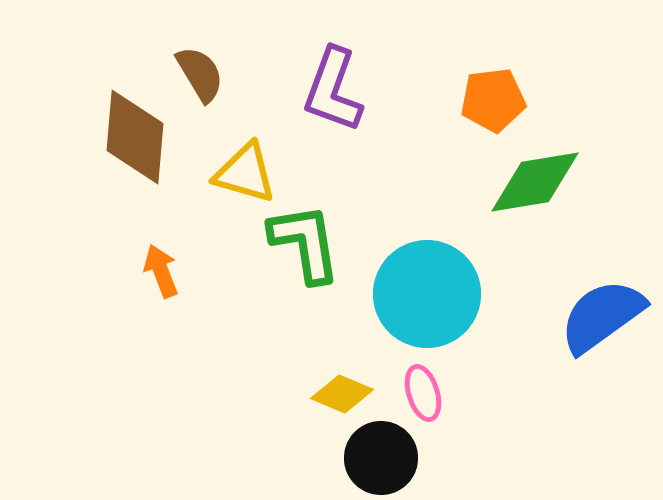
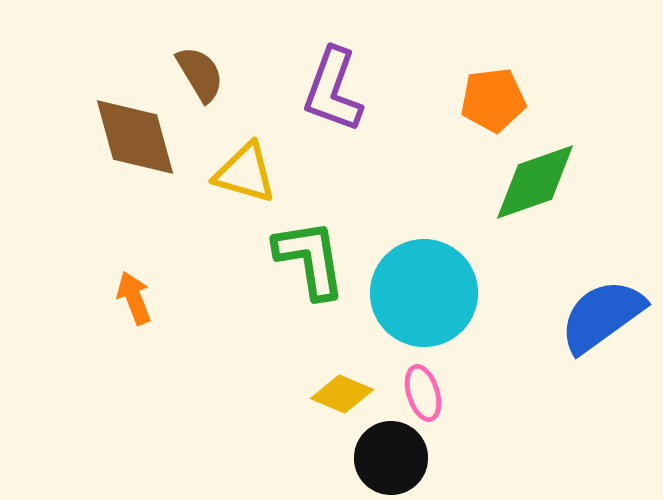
brown diamond: rotated 20 degrees counterclockwise
green diamond: rotated 10 degrees counterclockwise
green L-shape: moved 5 px right, 16 px down
orange arrow: moved 27 px left, 27 px down
cyan circle: moved 3 px left, 1 px up
black circle: moved 10 px right
